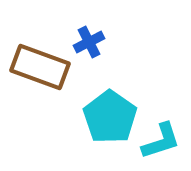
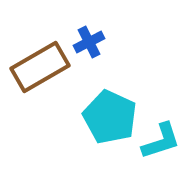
brown rectangle: rotated 50 degrees counterclockwise
cyan pentagon: rotated 10 degrees counterclockwise
